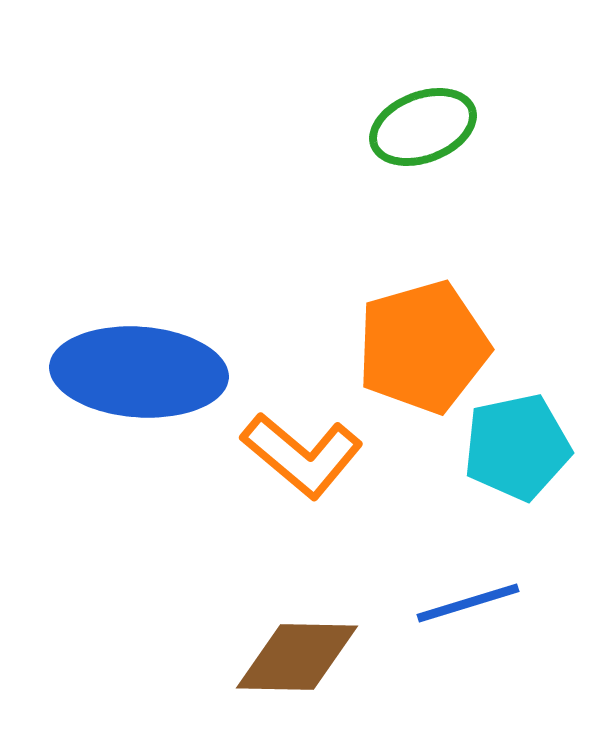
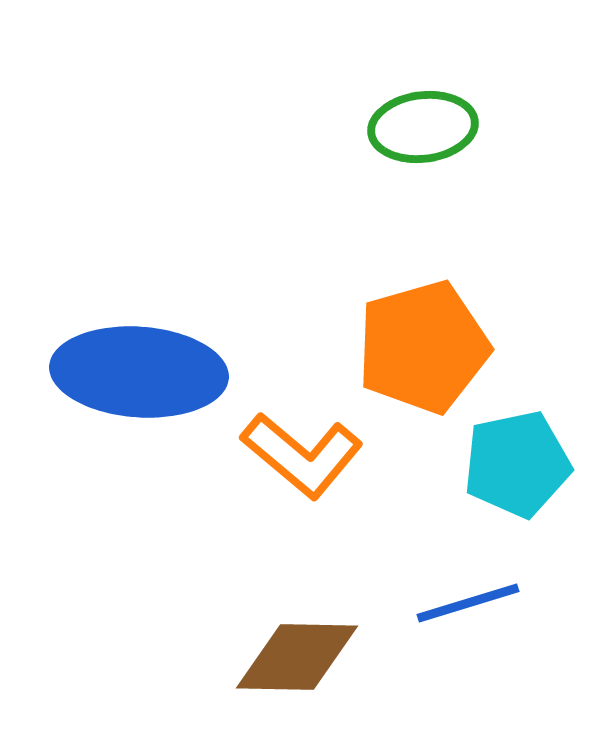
green ellipse: rotated 14 degrees clockwise
cyan pentagon: moved 17 px down
